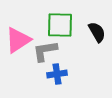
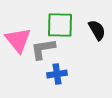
black semicircle: moved 2 px up
pink triangle: rotated 36 degrees counterclockwise
gray L-shape: moved 2 px left, 2 px up
